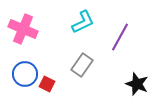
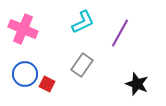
purple line: moved 4 px up
